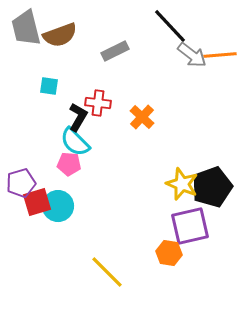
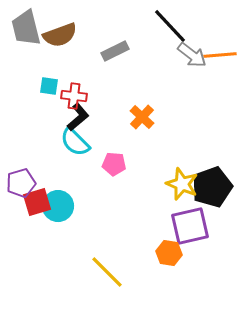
red cross: moved 24 px left, 7 px up
black L-shape: rotated 20 degrees clockwise
pink pentagon: moved 45 px right
